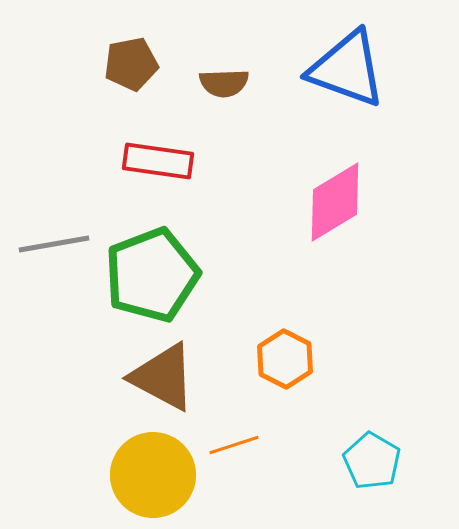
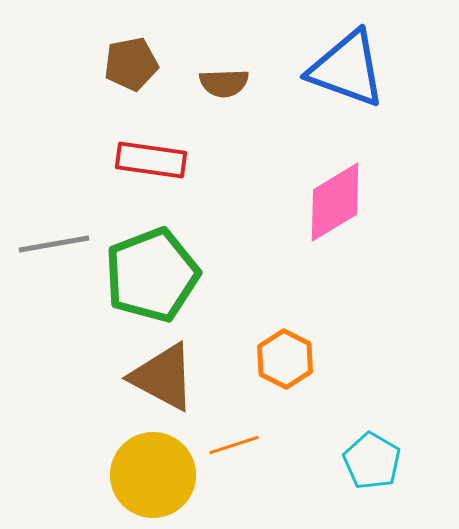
red rectangle: moved 7 px left, 1 px up
